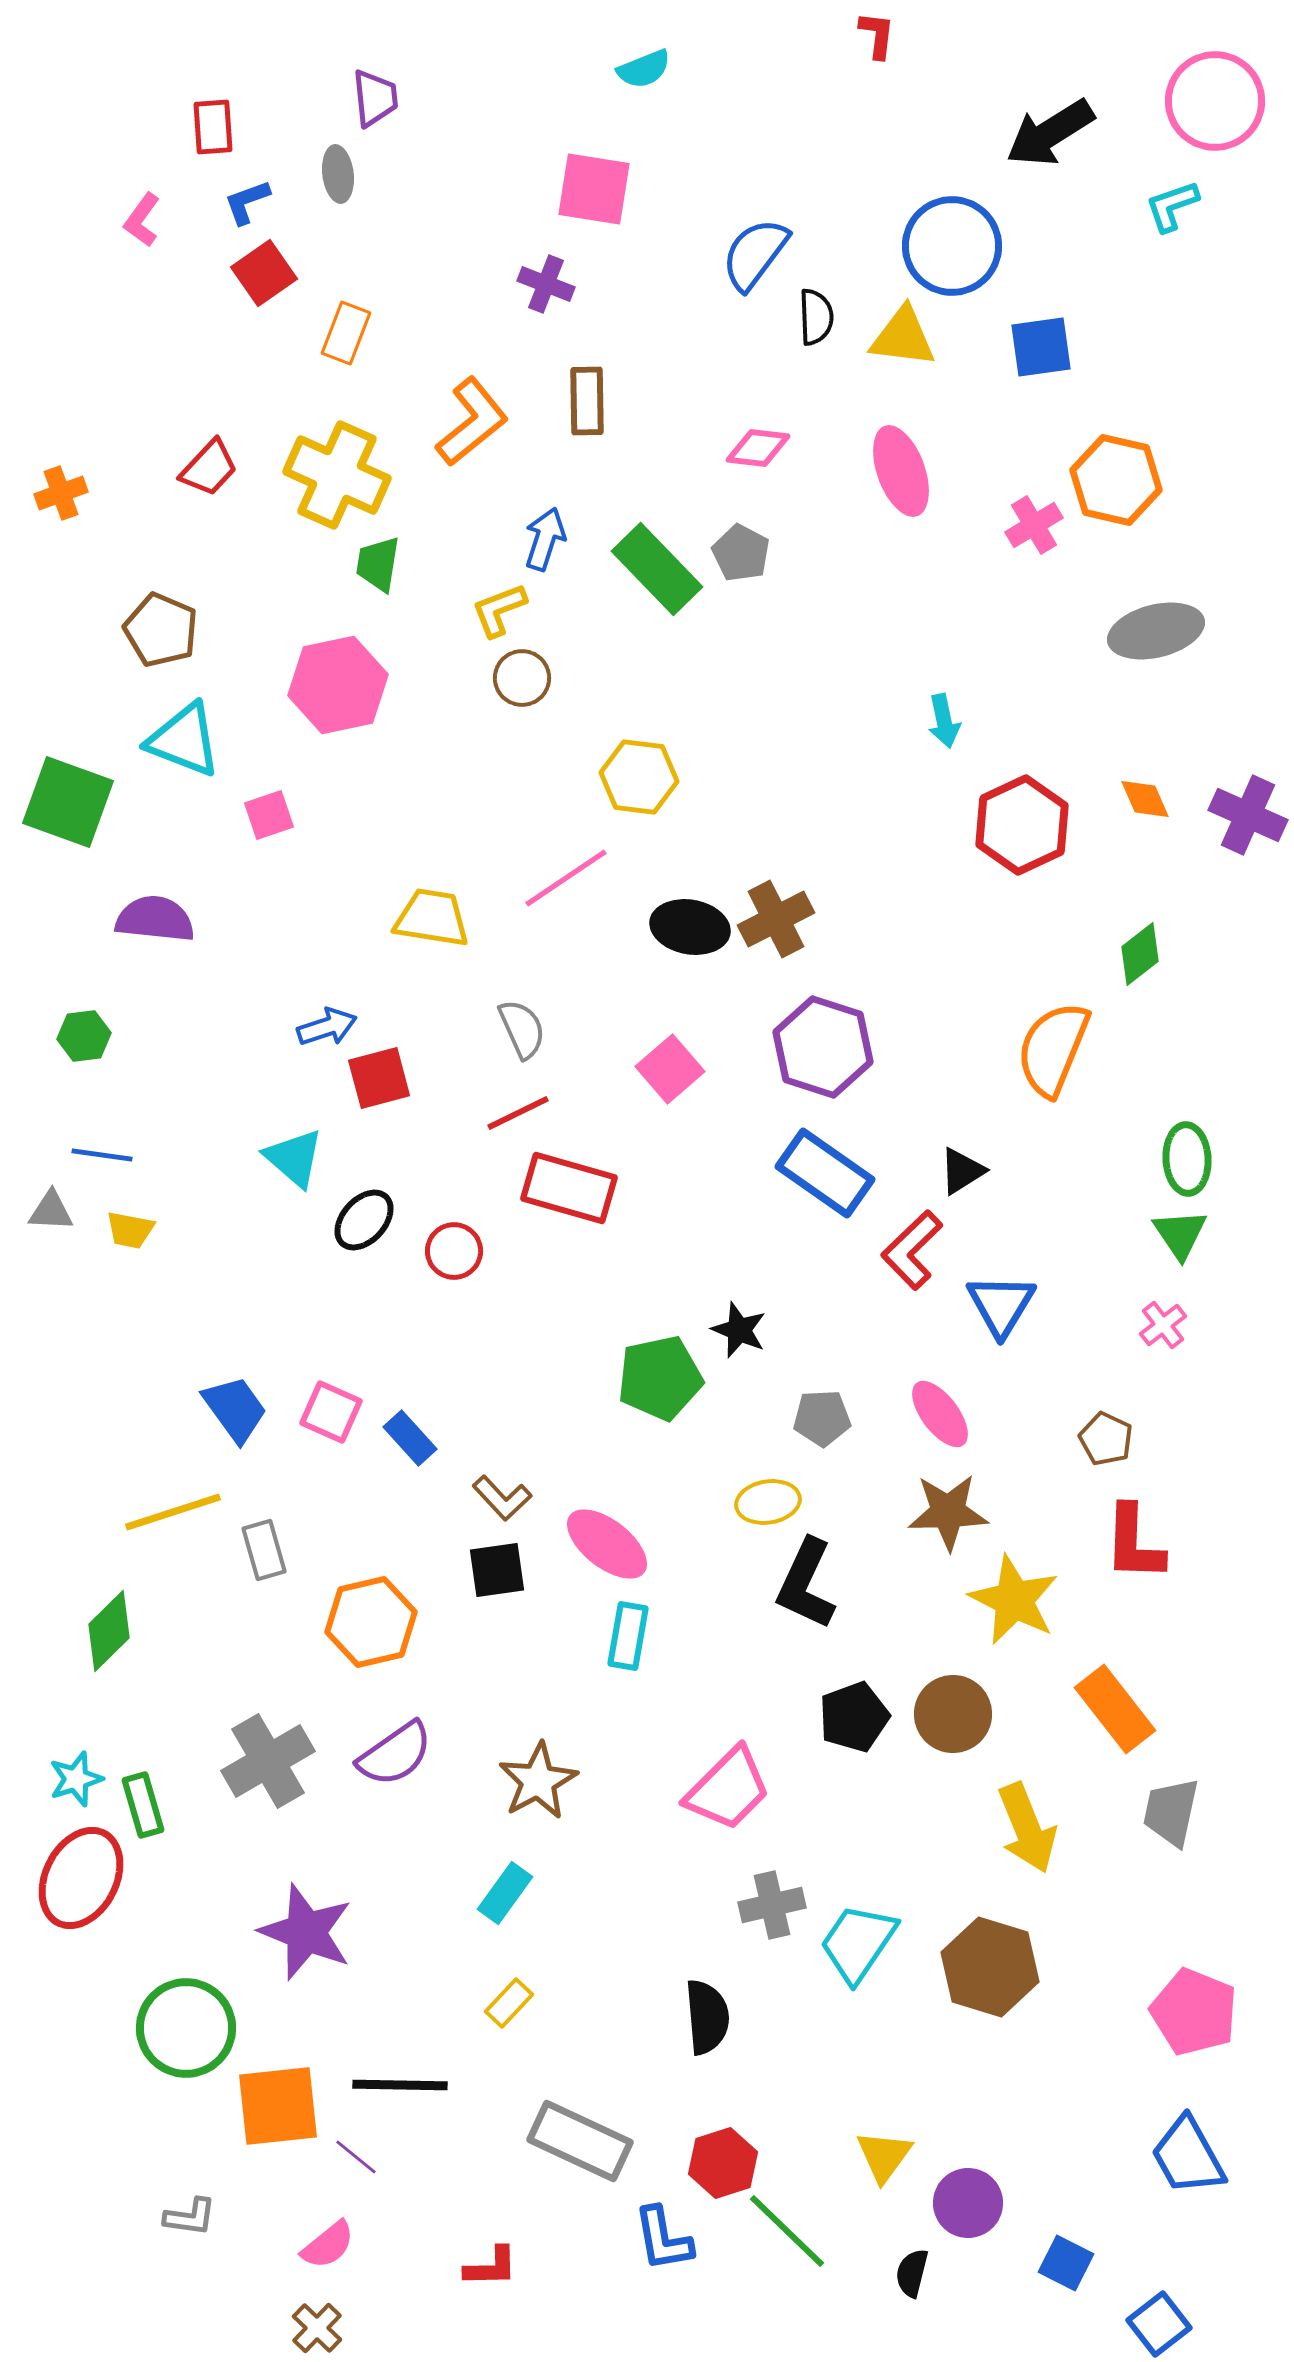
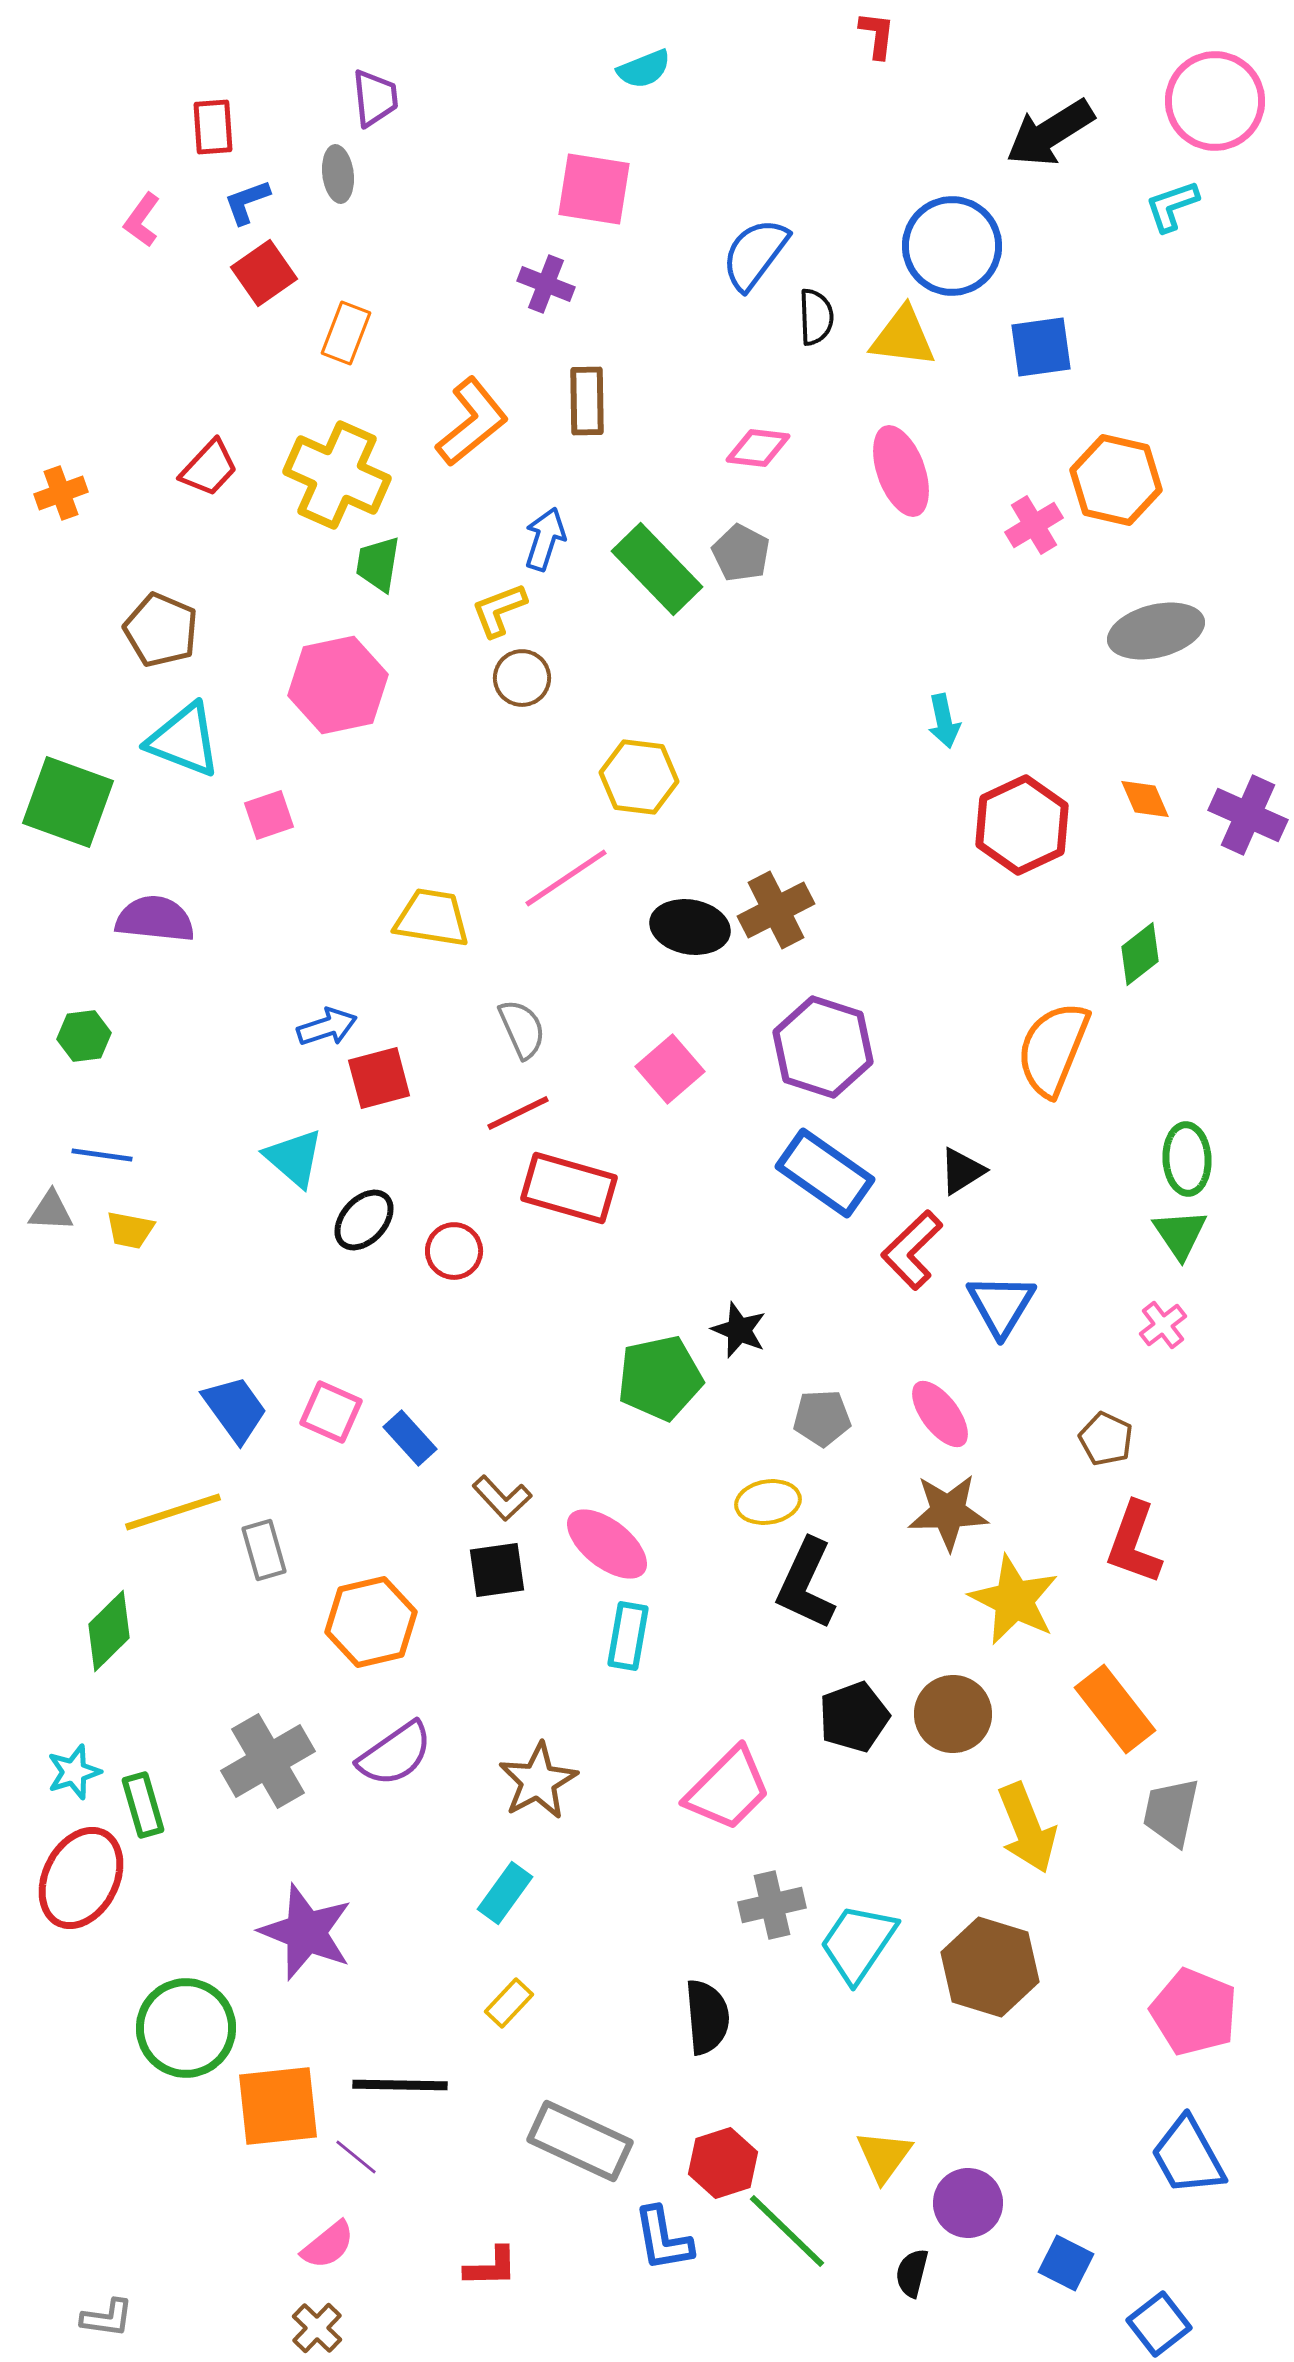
brown cross at (776, 919): moved 9 px up
red L-shape at (1134, 1543): rotated 18 degrees clockwise
cyan star at (76, 1779): moved 2 px left, 7 px up
gray L-shape at (190, 2217): moved 83 px left, 101 px down
